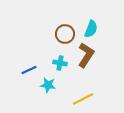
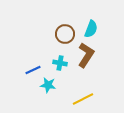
blue line: moved 4 px right
